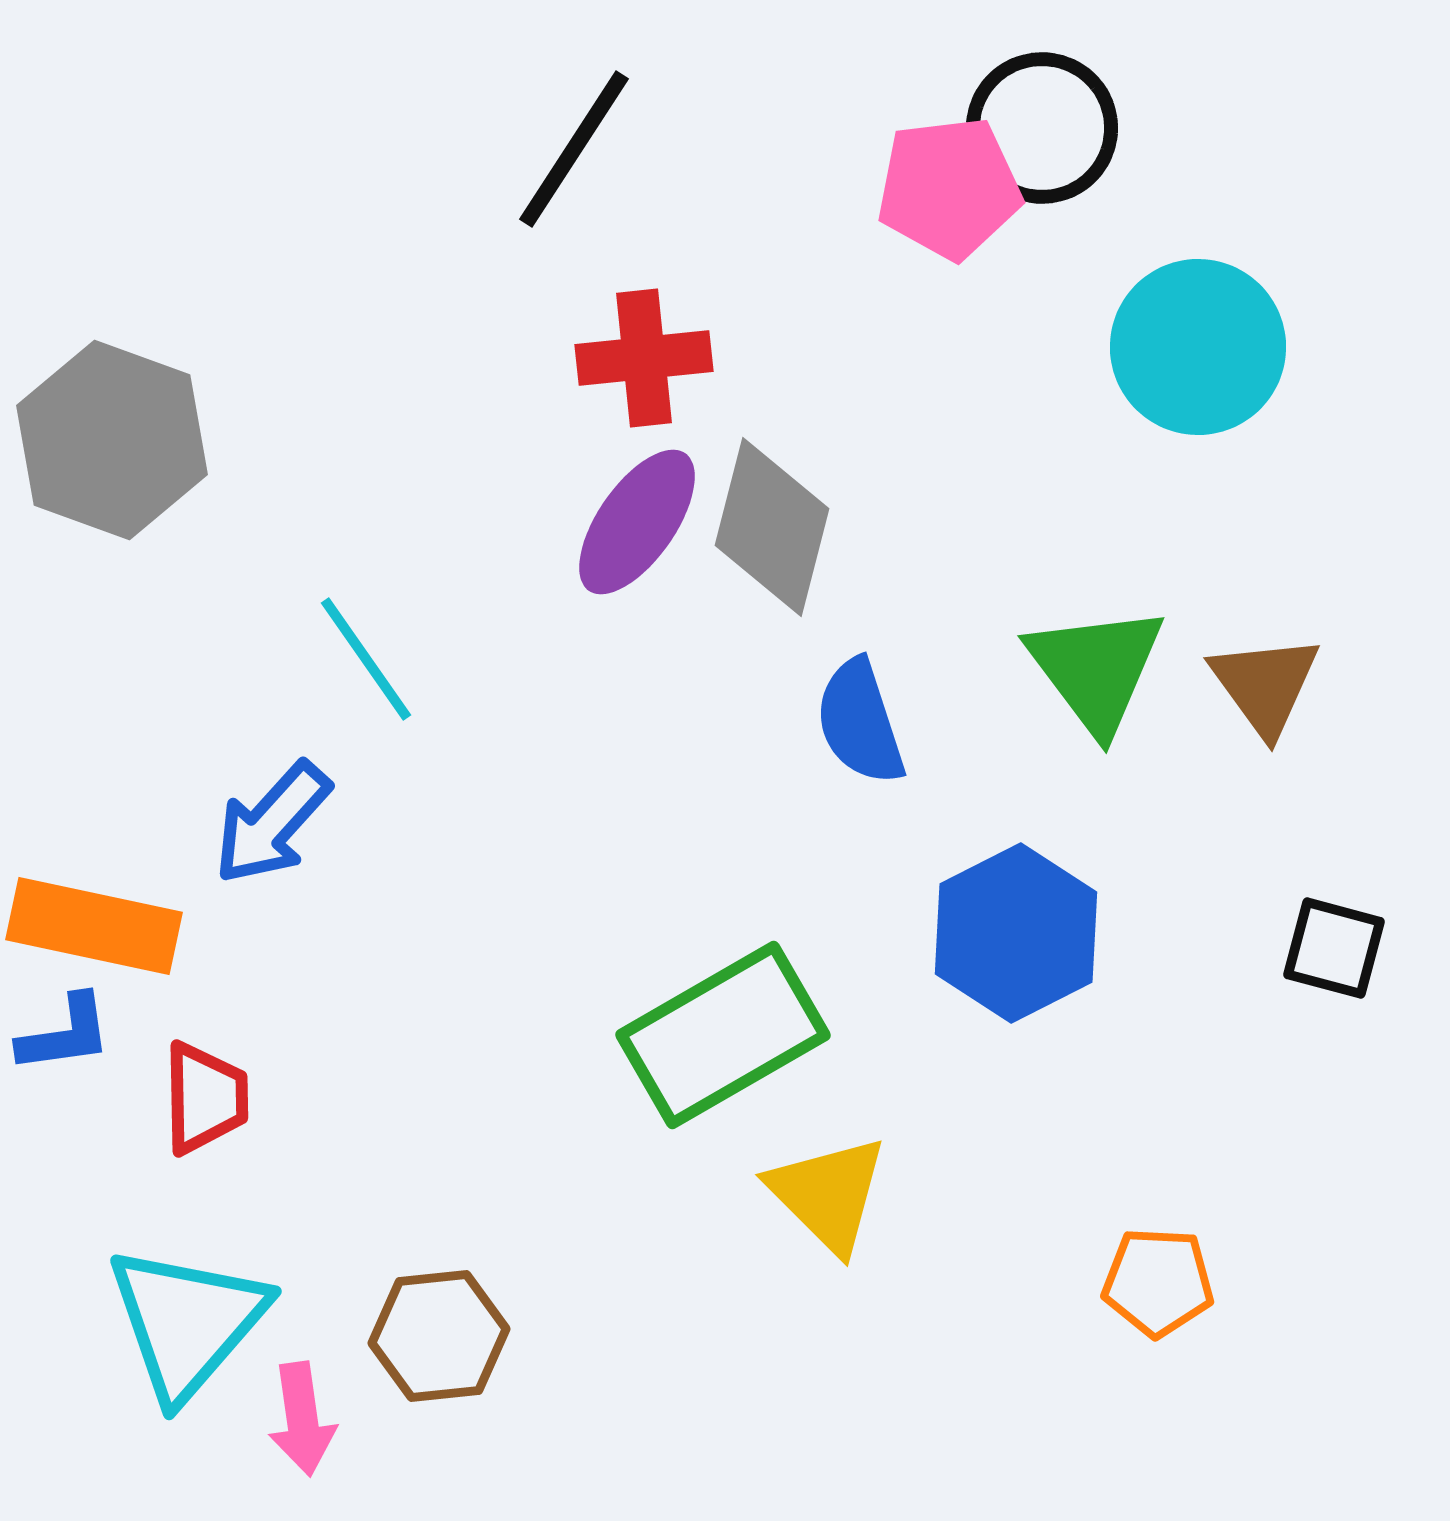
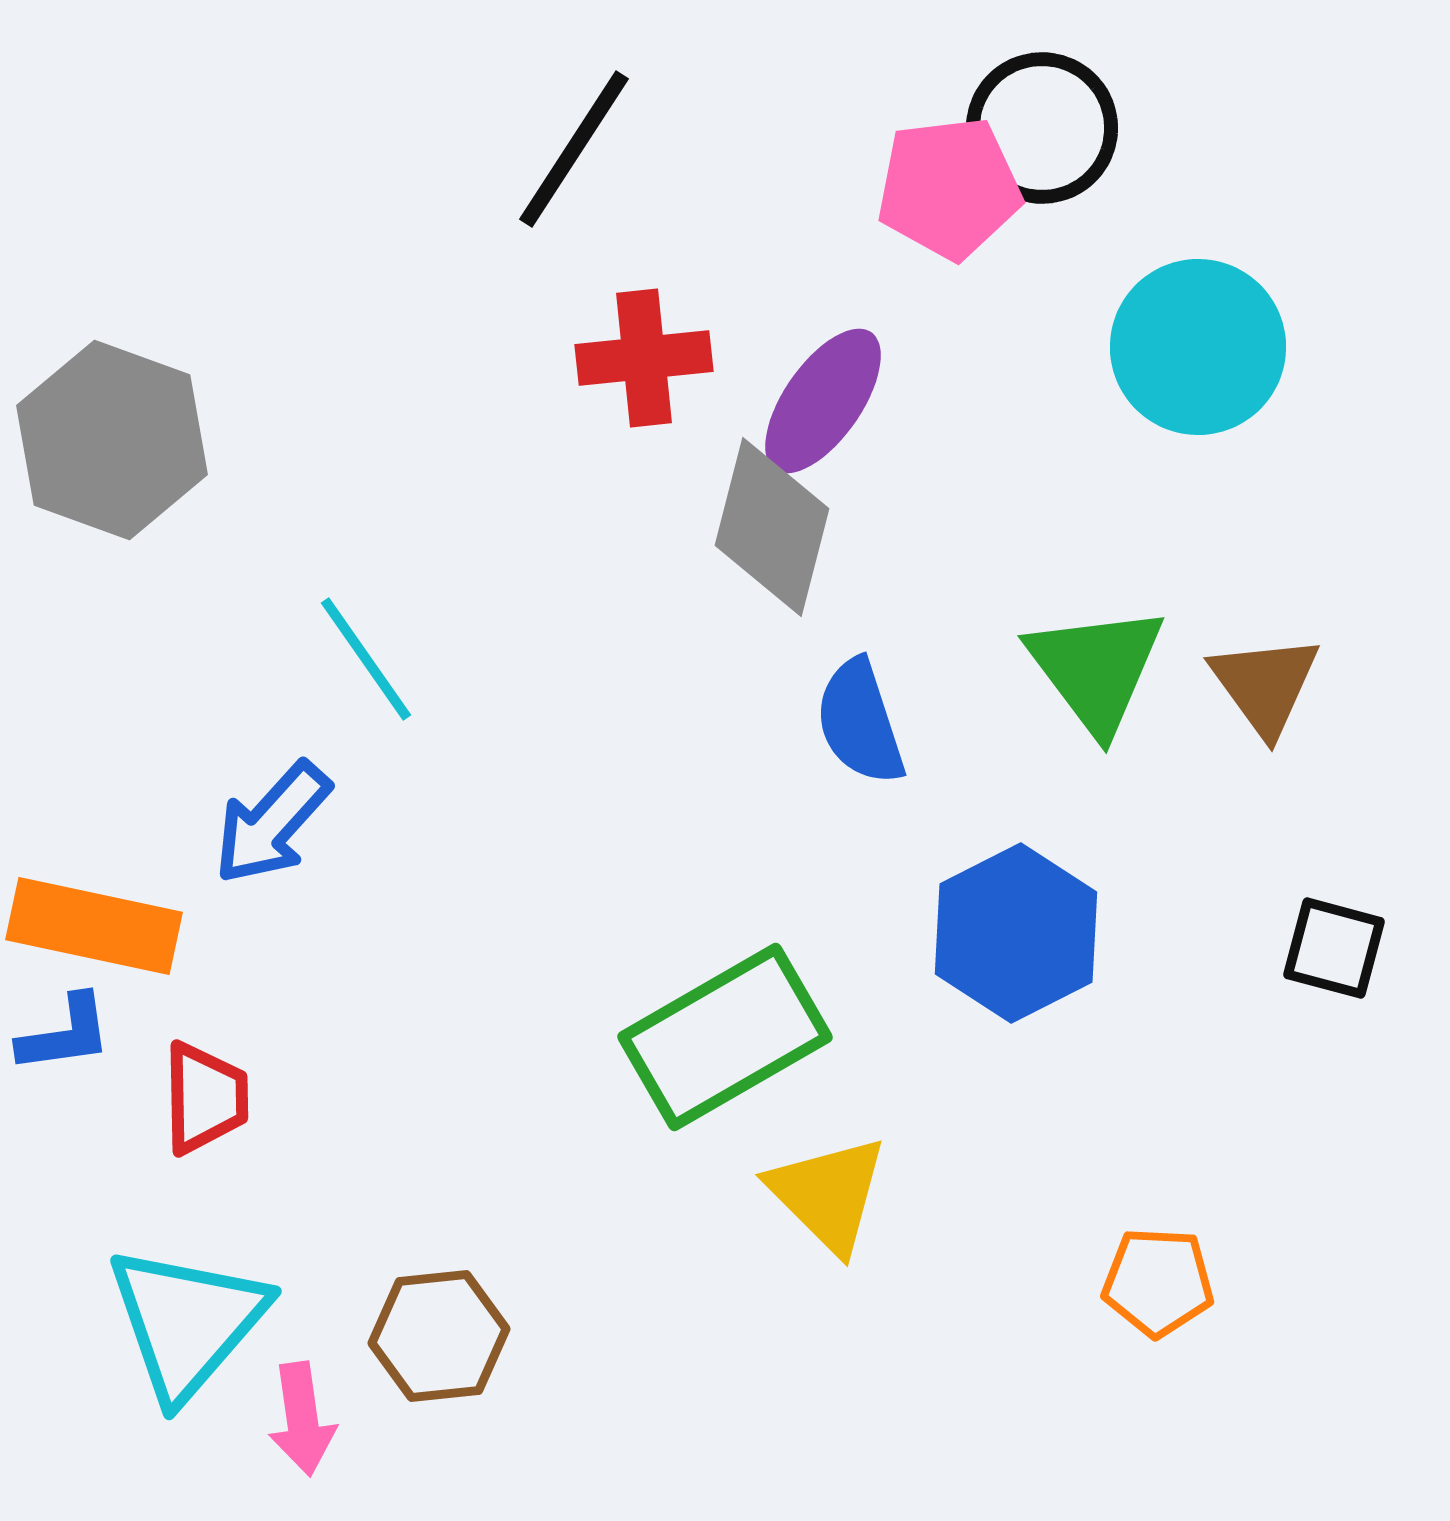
purple ellipse: moved 186 px right, 121 px up
green rectangle: moved 2 px right, 2 px down
